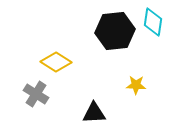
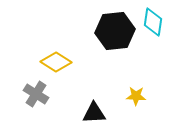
yellow star: moved 11 px down
